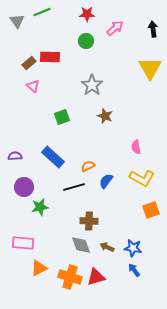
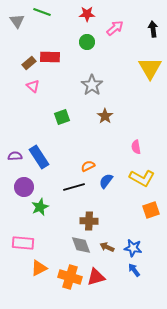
green line: rotated 42 degrees clockwise
green circle: moved 1 px right, 1 px down
brown star: rotated 14 degrees clockwise
blue rectangle: moved 14 px left; rotated 15 degrees clockwise
green star: rotated 12 degrees counterclockwise
